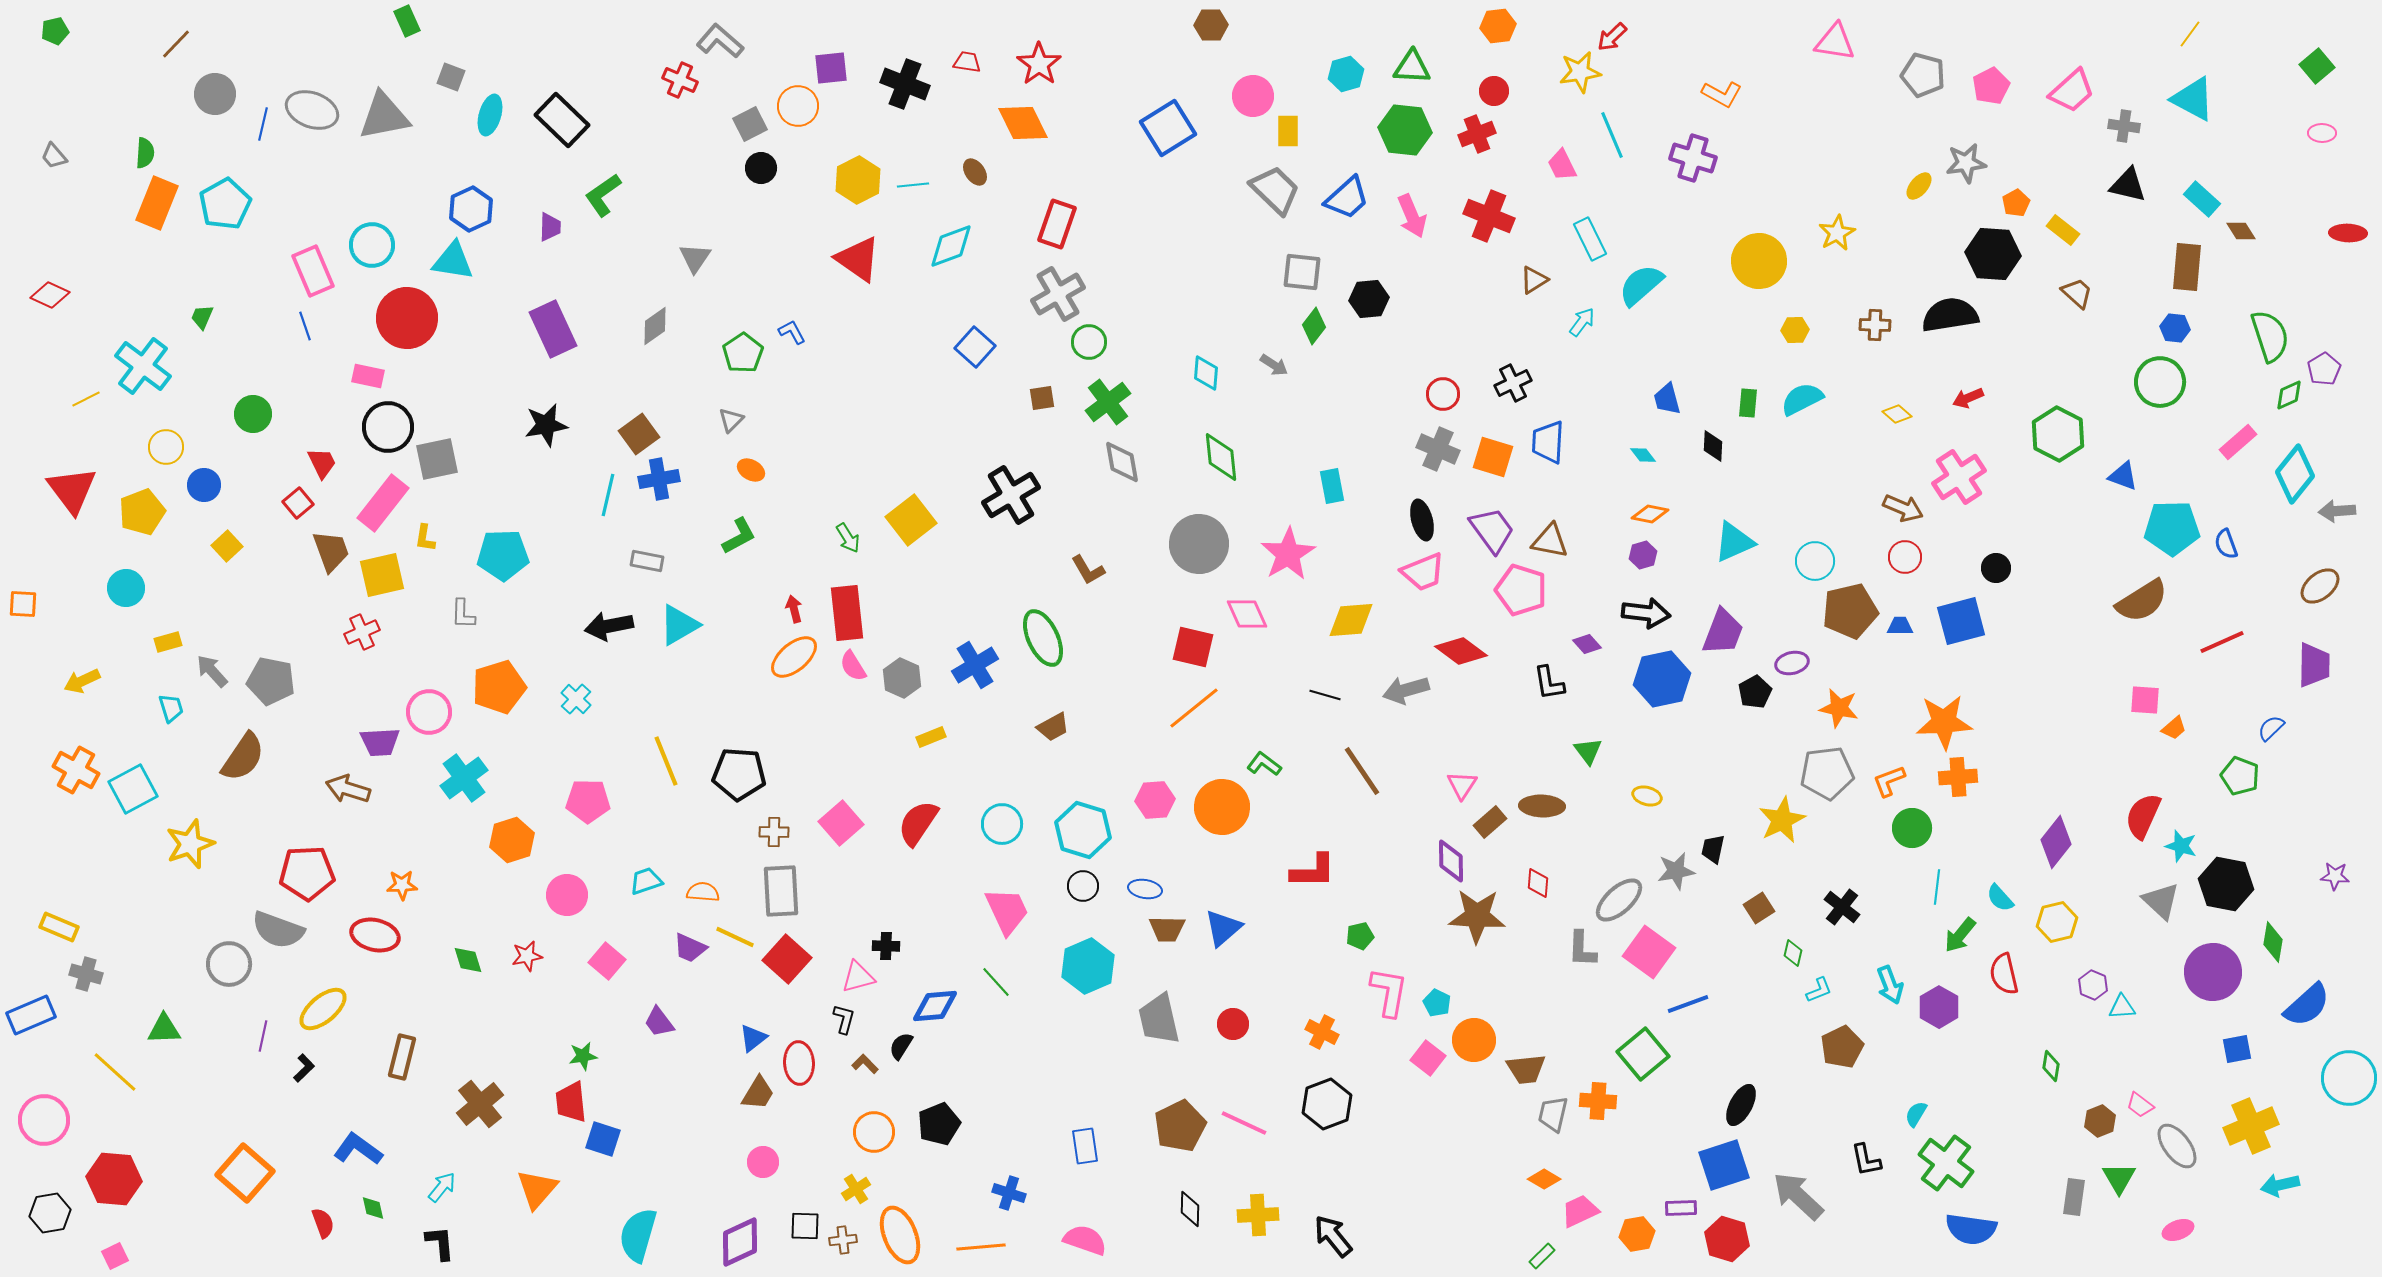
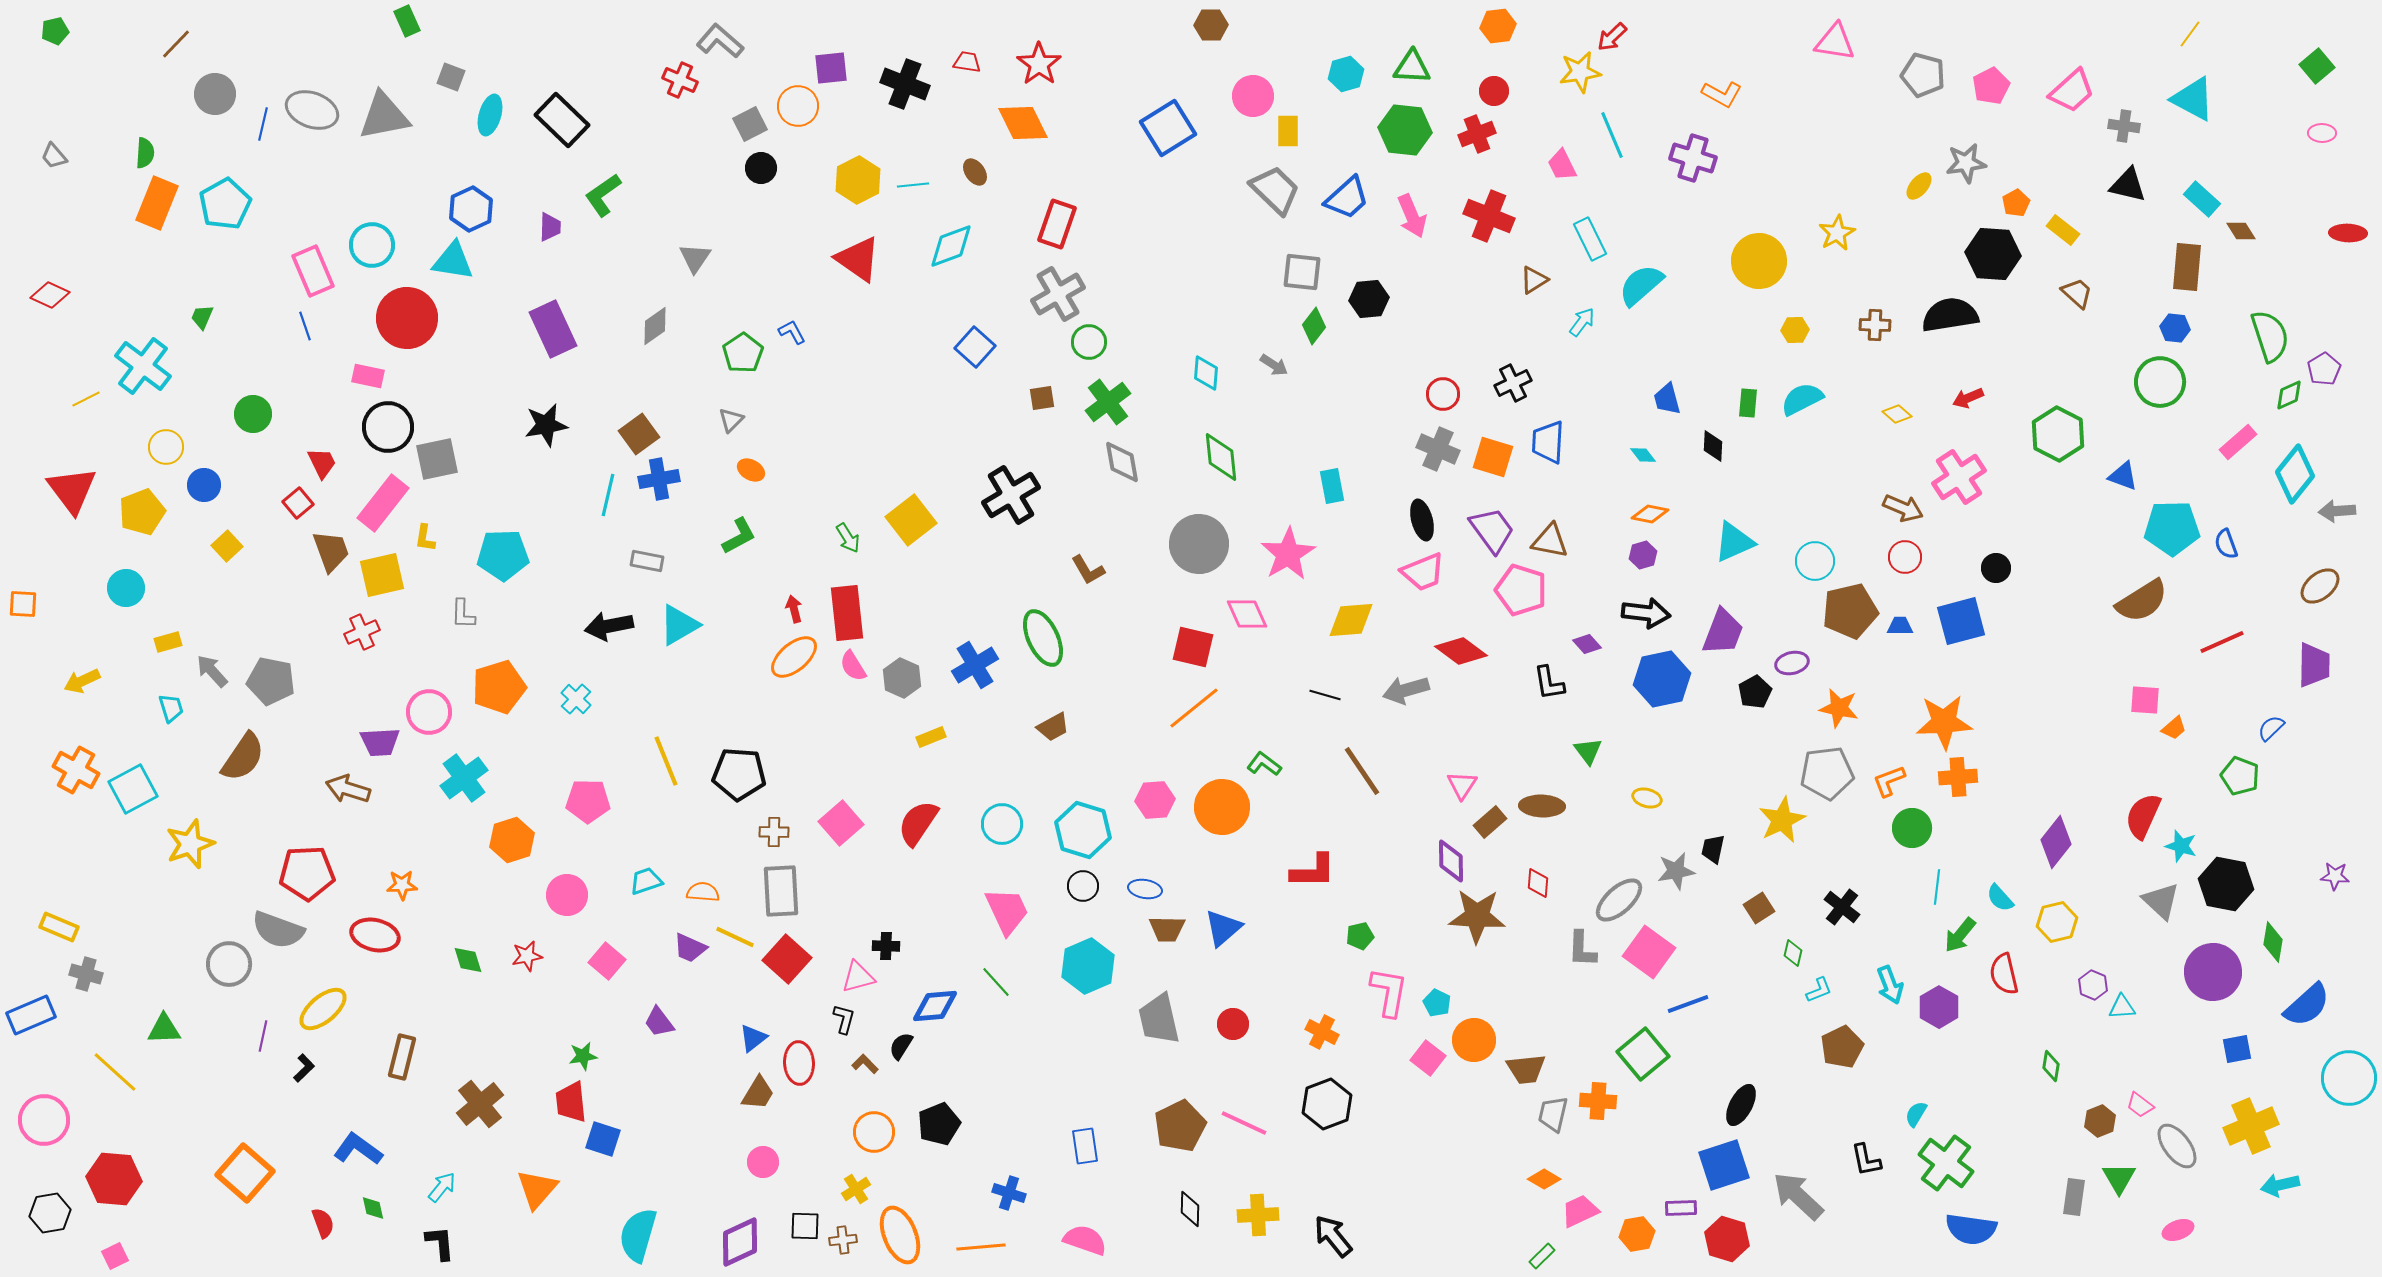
yellow ellipse at (1647, 796): moved 2 px down
